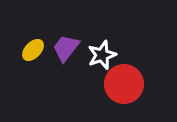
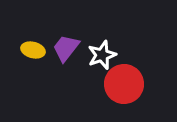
yellow ellipse: rotated 60 degrees clockwise
